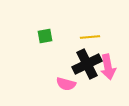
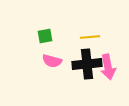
black cross: rotated 20 degrees clockwise
pink semicircle: moved 14 px left, 23 px up
